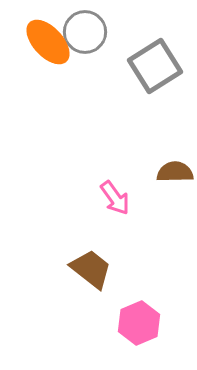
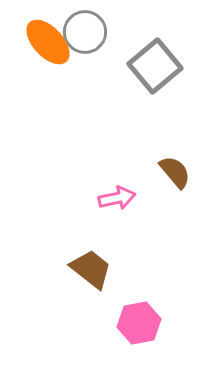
gray square: rotated 8 degrees counterclockwise
brown semicircle: rotated 51 degrees clockwise
pink arrow: moved 2 px right; rotated 66 degrees counterclockwise
pink hexagon: rotated 12 degrees clockwise
